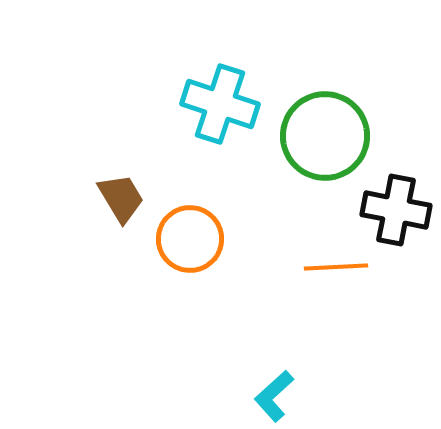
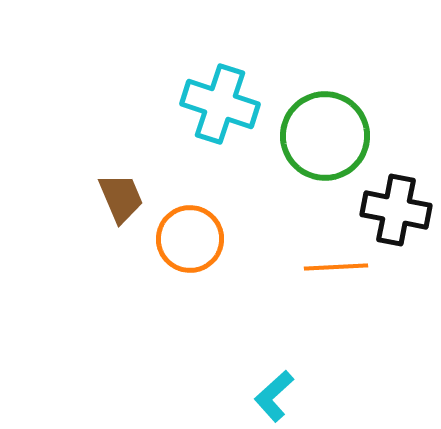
brown trapezoid: rotated 8 degrees clockwise
